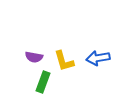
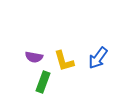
blue arrow: rotated 45 degrees counterclockwise
